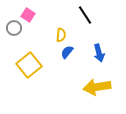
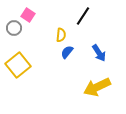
black line: moved 2 px left, 1 px down; rotated 66 degrees clockwise
blue arrow: rotated 18 degrees counterclockwise
yellow square: moved 11 px left
yellow arrow: rotated 16 degrees counterclockwise
